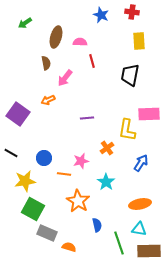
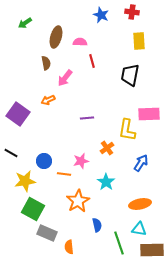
blue circle: moved 3 px down
orange star: rotated 10 degrees clockwise
orange semicircle: rotated 112 degrees counterclockwise
brown rectangle: moved 3 px right, 1 px up
